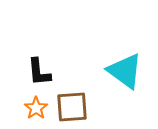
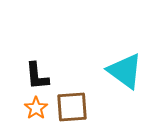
black L-shape: moved 2 px left, 4 px down
